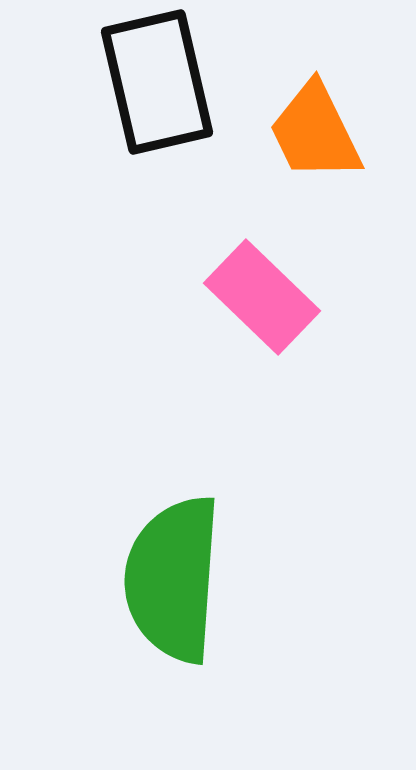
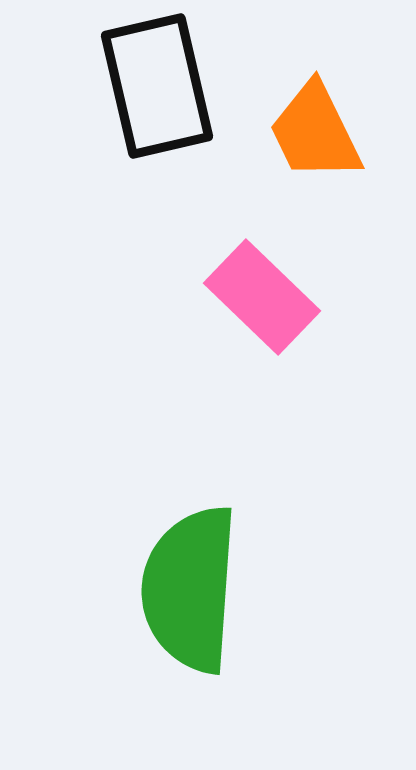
black rectangle: moved 4 px down
green semicircle: moved 17 px right, 10 px down
